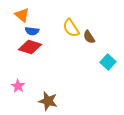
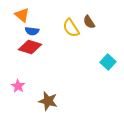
brown semicircle: moved 15 px up
